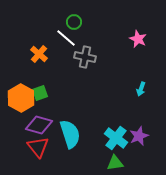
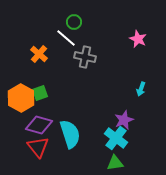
purple star: moved 15 px left, 16 px up
